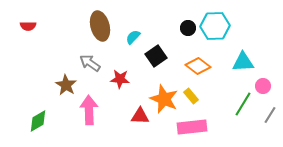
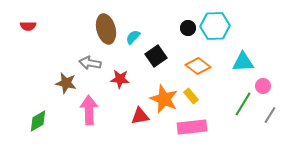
brown ellipse: moved 6 px right, 3 px down
gray arrow: rotated 25 degrees counterclockwise
brown star: moved 2 px up; rotated 20 degrees counterclockwise
red triangle: rotated 12 degrees counterclockwise
